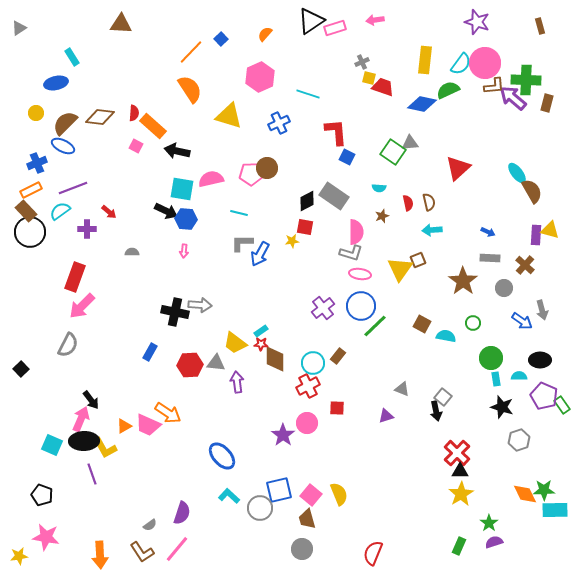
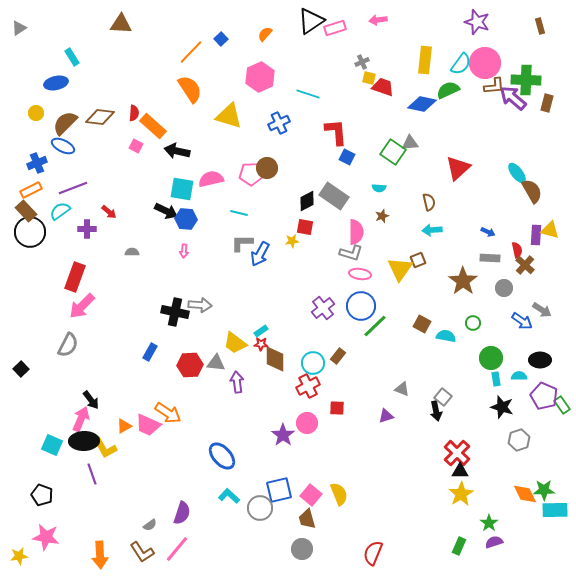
pink arrow at (375, 20): moved 3 px right
red semicircle at (408, 203): moved 109 px right, 47 px down
gray arrow at (542, 310): rotated 42 degrees counterclockwise
